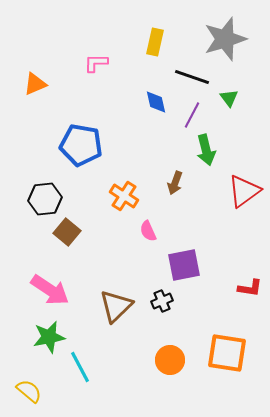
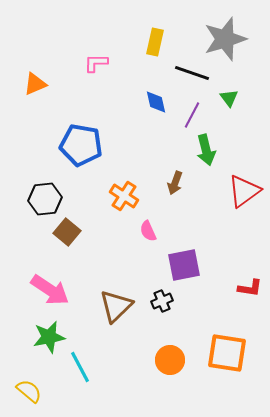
black line: moved 4 px up
